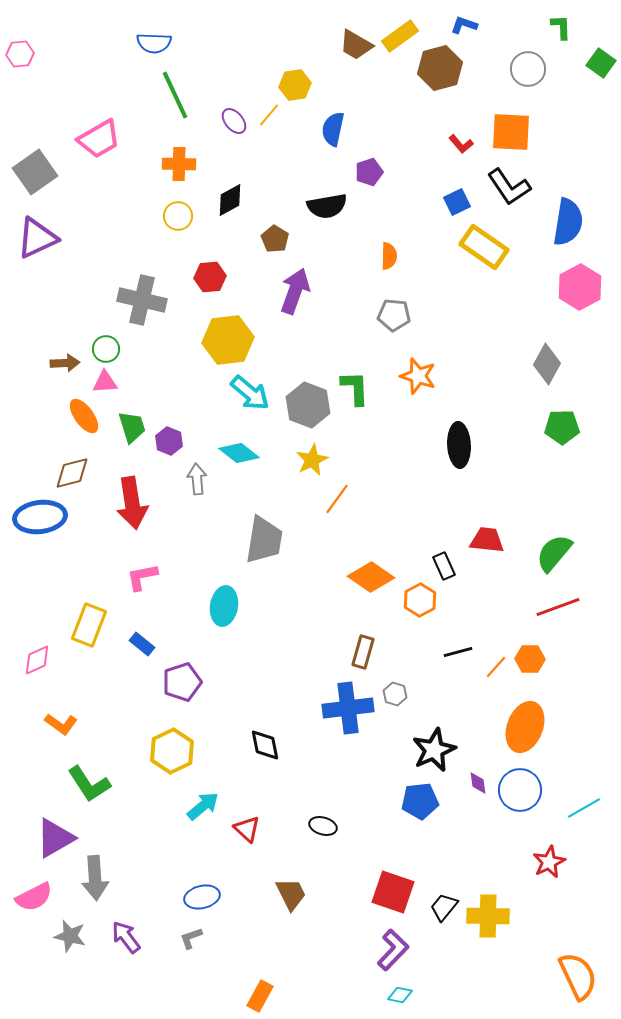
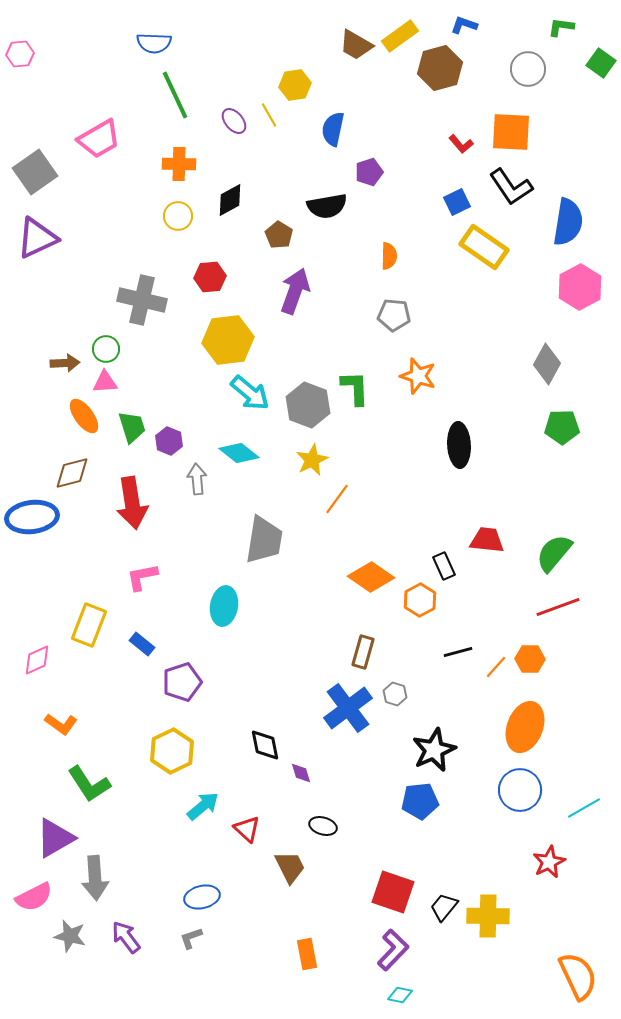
green L-shape at (561, 27): rotated 80 degrees counterclockwise
yellow line at (269, 115): rotated 70 degrees counterclockwise
black L-shape at (509, 187): moved 2 px right
brown pentagon at (275, 239): moved 4 px right, 4 px up
blue ellipse at (40, 517): moved 8 px left
blue cross at (348, 708): rotated 30 degrees counterclockwise
purple diamond at (478, 783): moved 177 px left, 10 px up; rotated 10 degrees counterclockwise
brown trapezoid at (291, 894): moved 1 px left, 27 px up
orange rectangle at (260, 996): moved 47 px right, 42 px up; rotated 40 degrees counterclockwise
